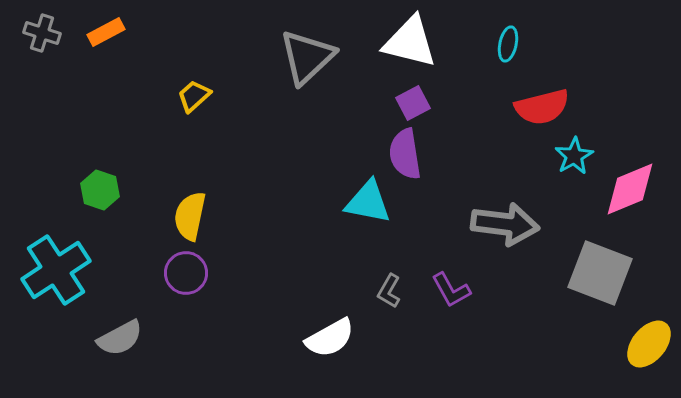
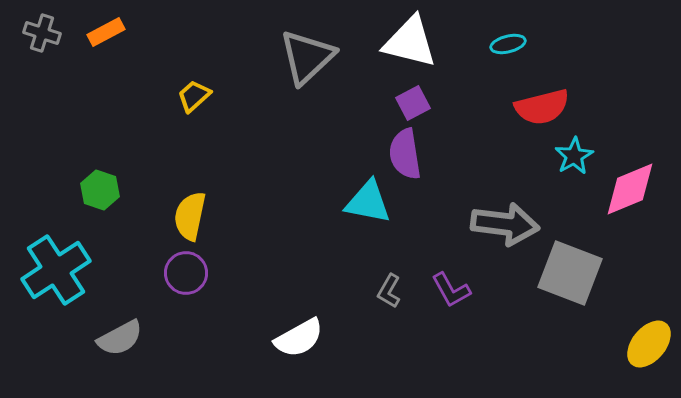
cyan ellipse: rotated 64 degrees clockwise
gray square: moved 30 px left
white semicircle: moved 31 px left
